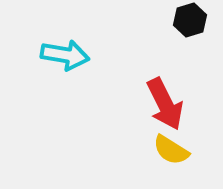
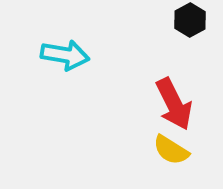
black hexagon: rotated 12 degrees counterclockwise
red arrow: moved 9 px right
